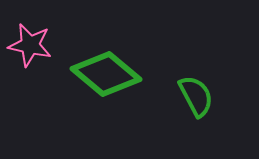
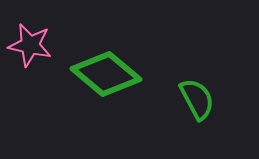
green semicircle: moved 1 px right, 3 px down
